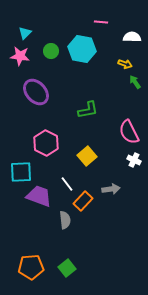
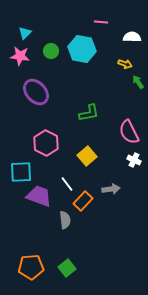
green arrow: moved 3 px right
green L-shape: moved 1 px right, 3 px down
